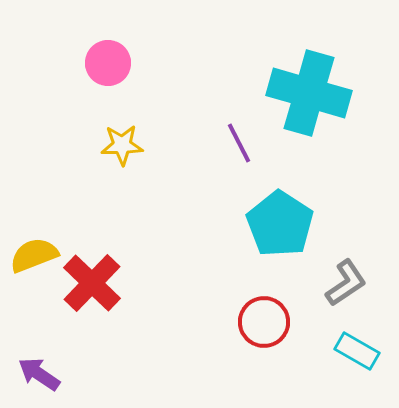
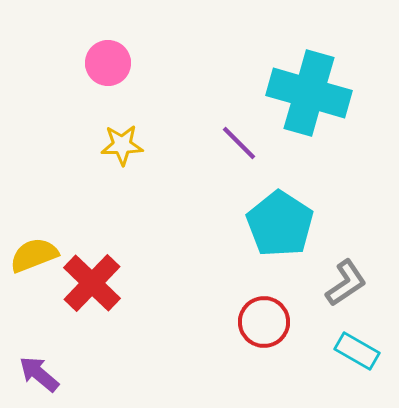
purple line: rotated 18 degrees counterclockwise
purple arrow: rotated 6 degrees clockwise
